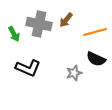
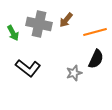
green arrow: moved 1 px left, 1 px up
black semicircle: rotated 90 degrees counterclockwise
black L-shape: rotated 15 degrees clockwise
